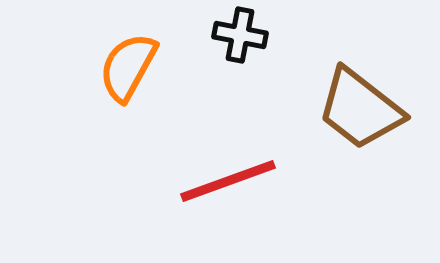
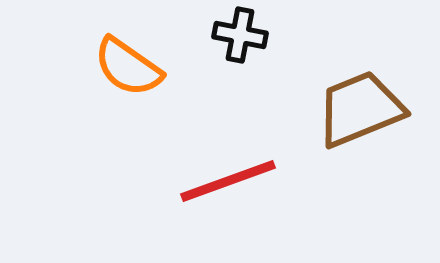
orange semicircle: rotated 84 degrees counterclockwise
brown trapezoid: rotated 120 degrees clockwise
